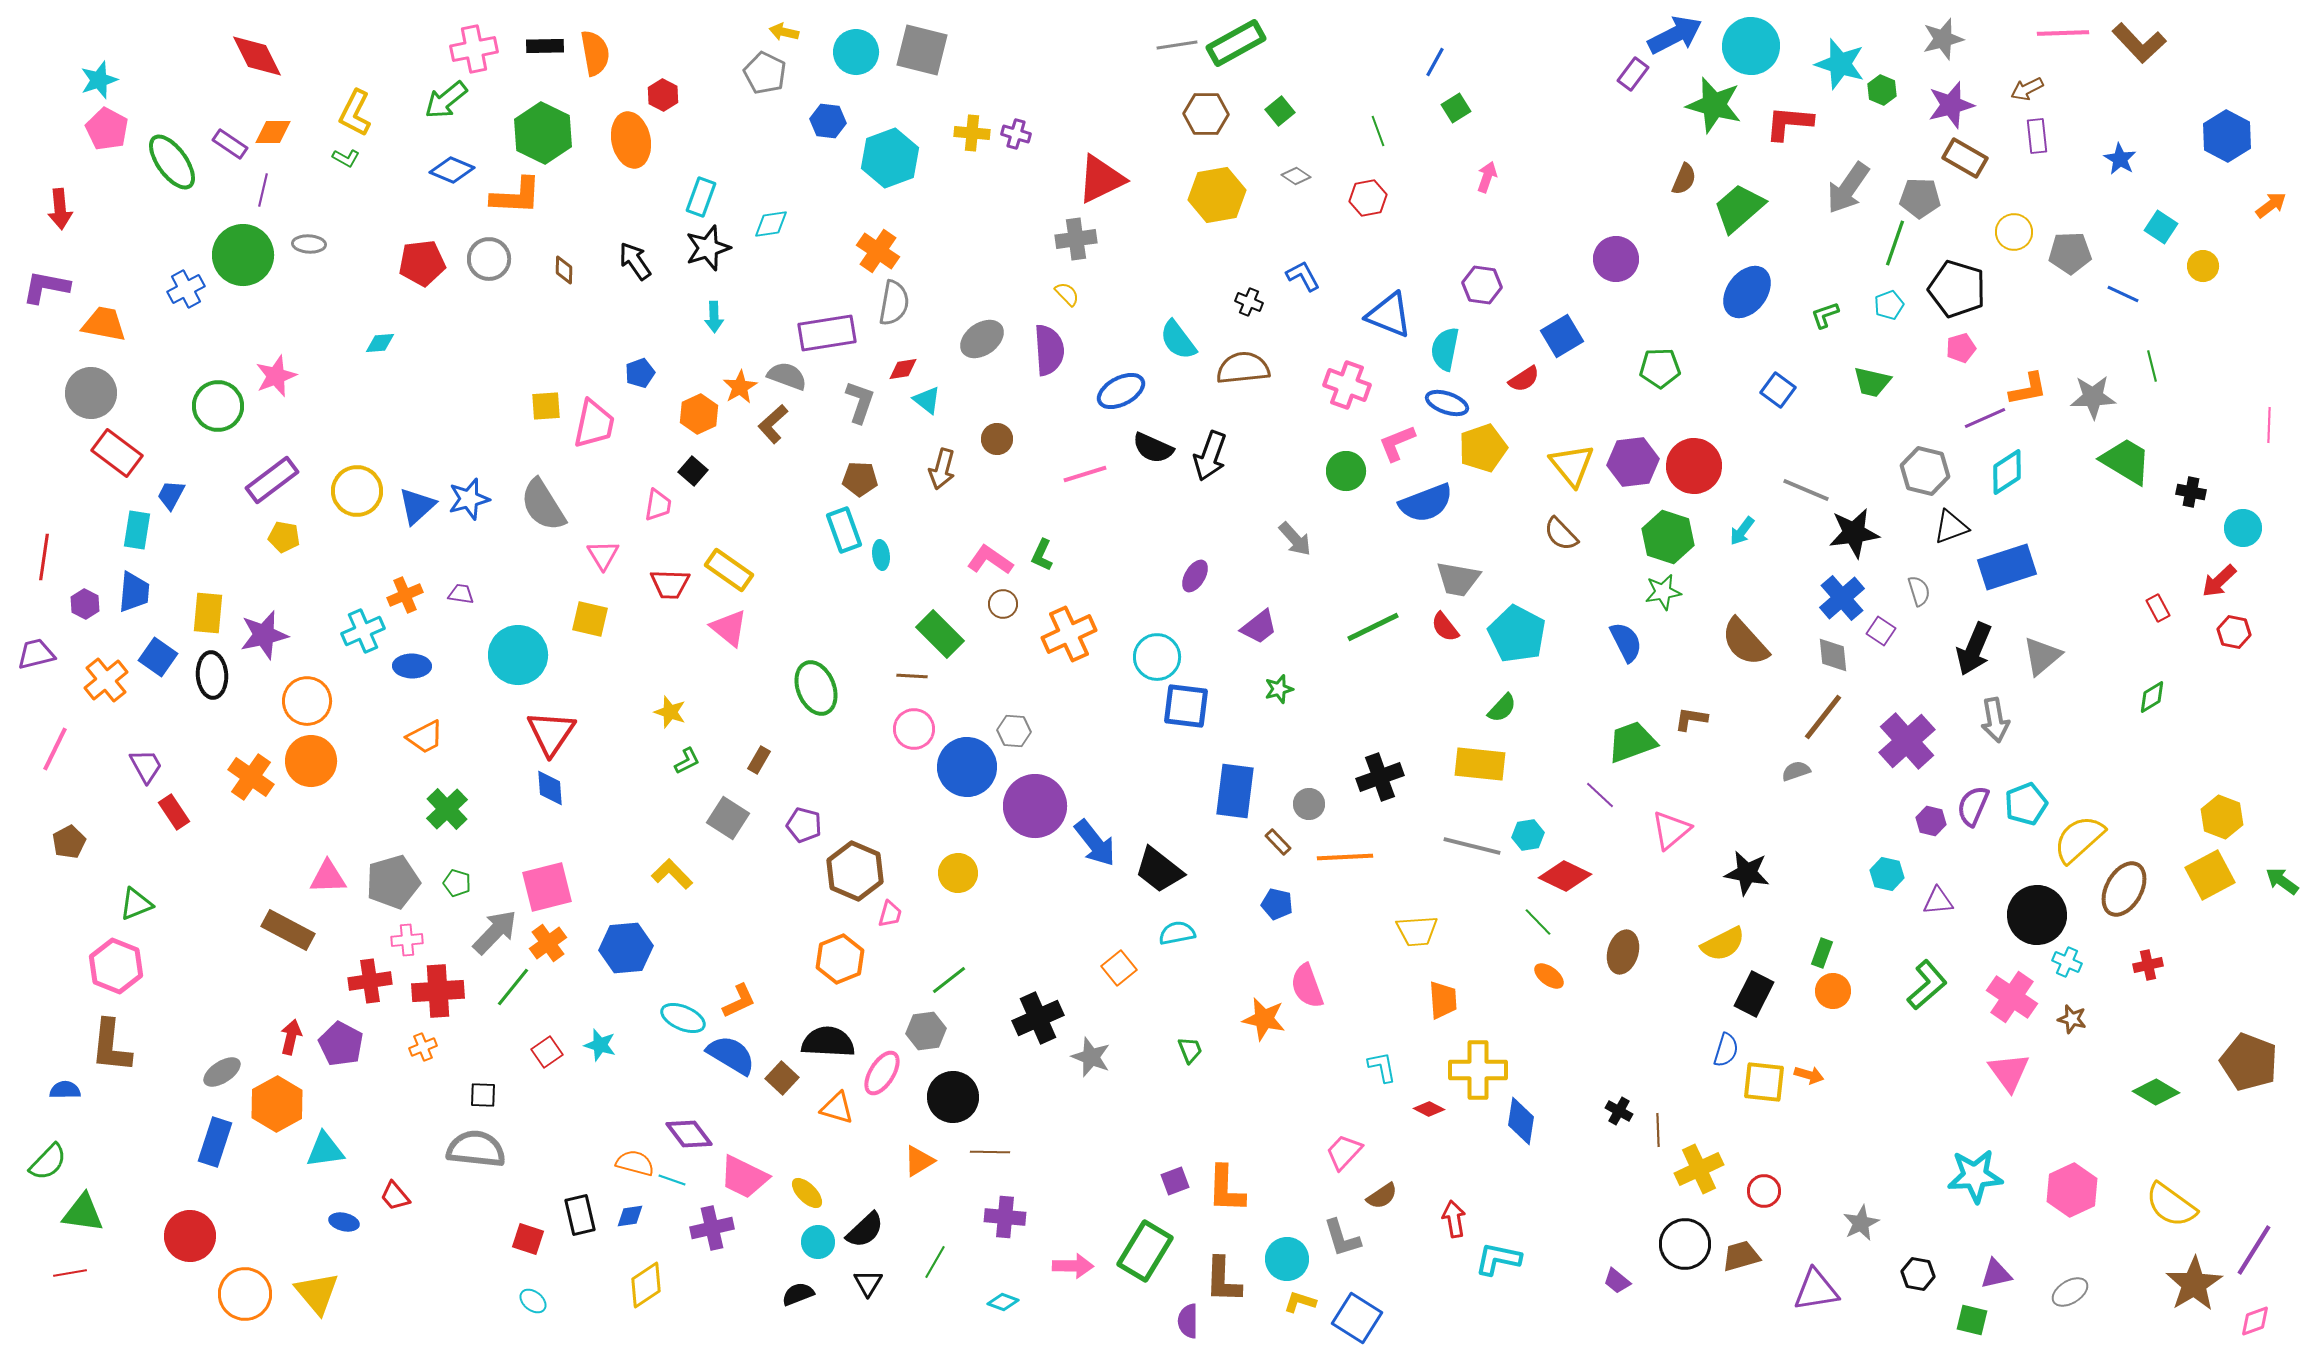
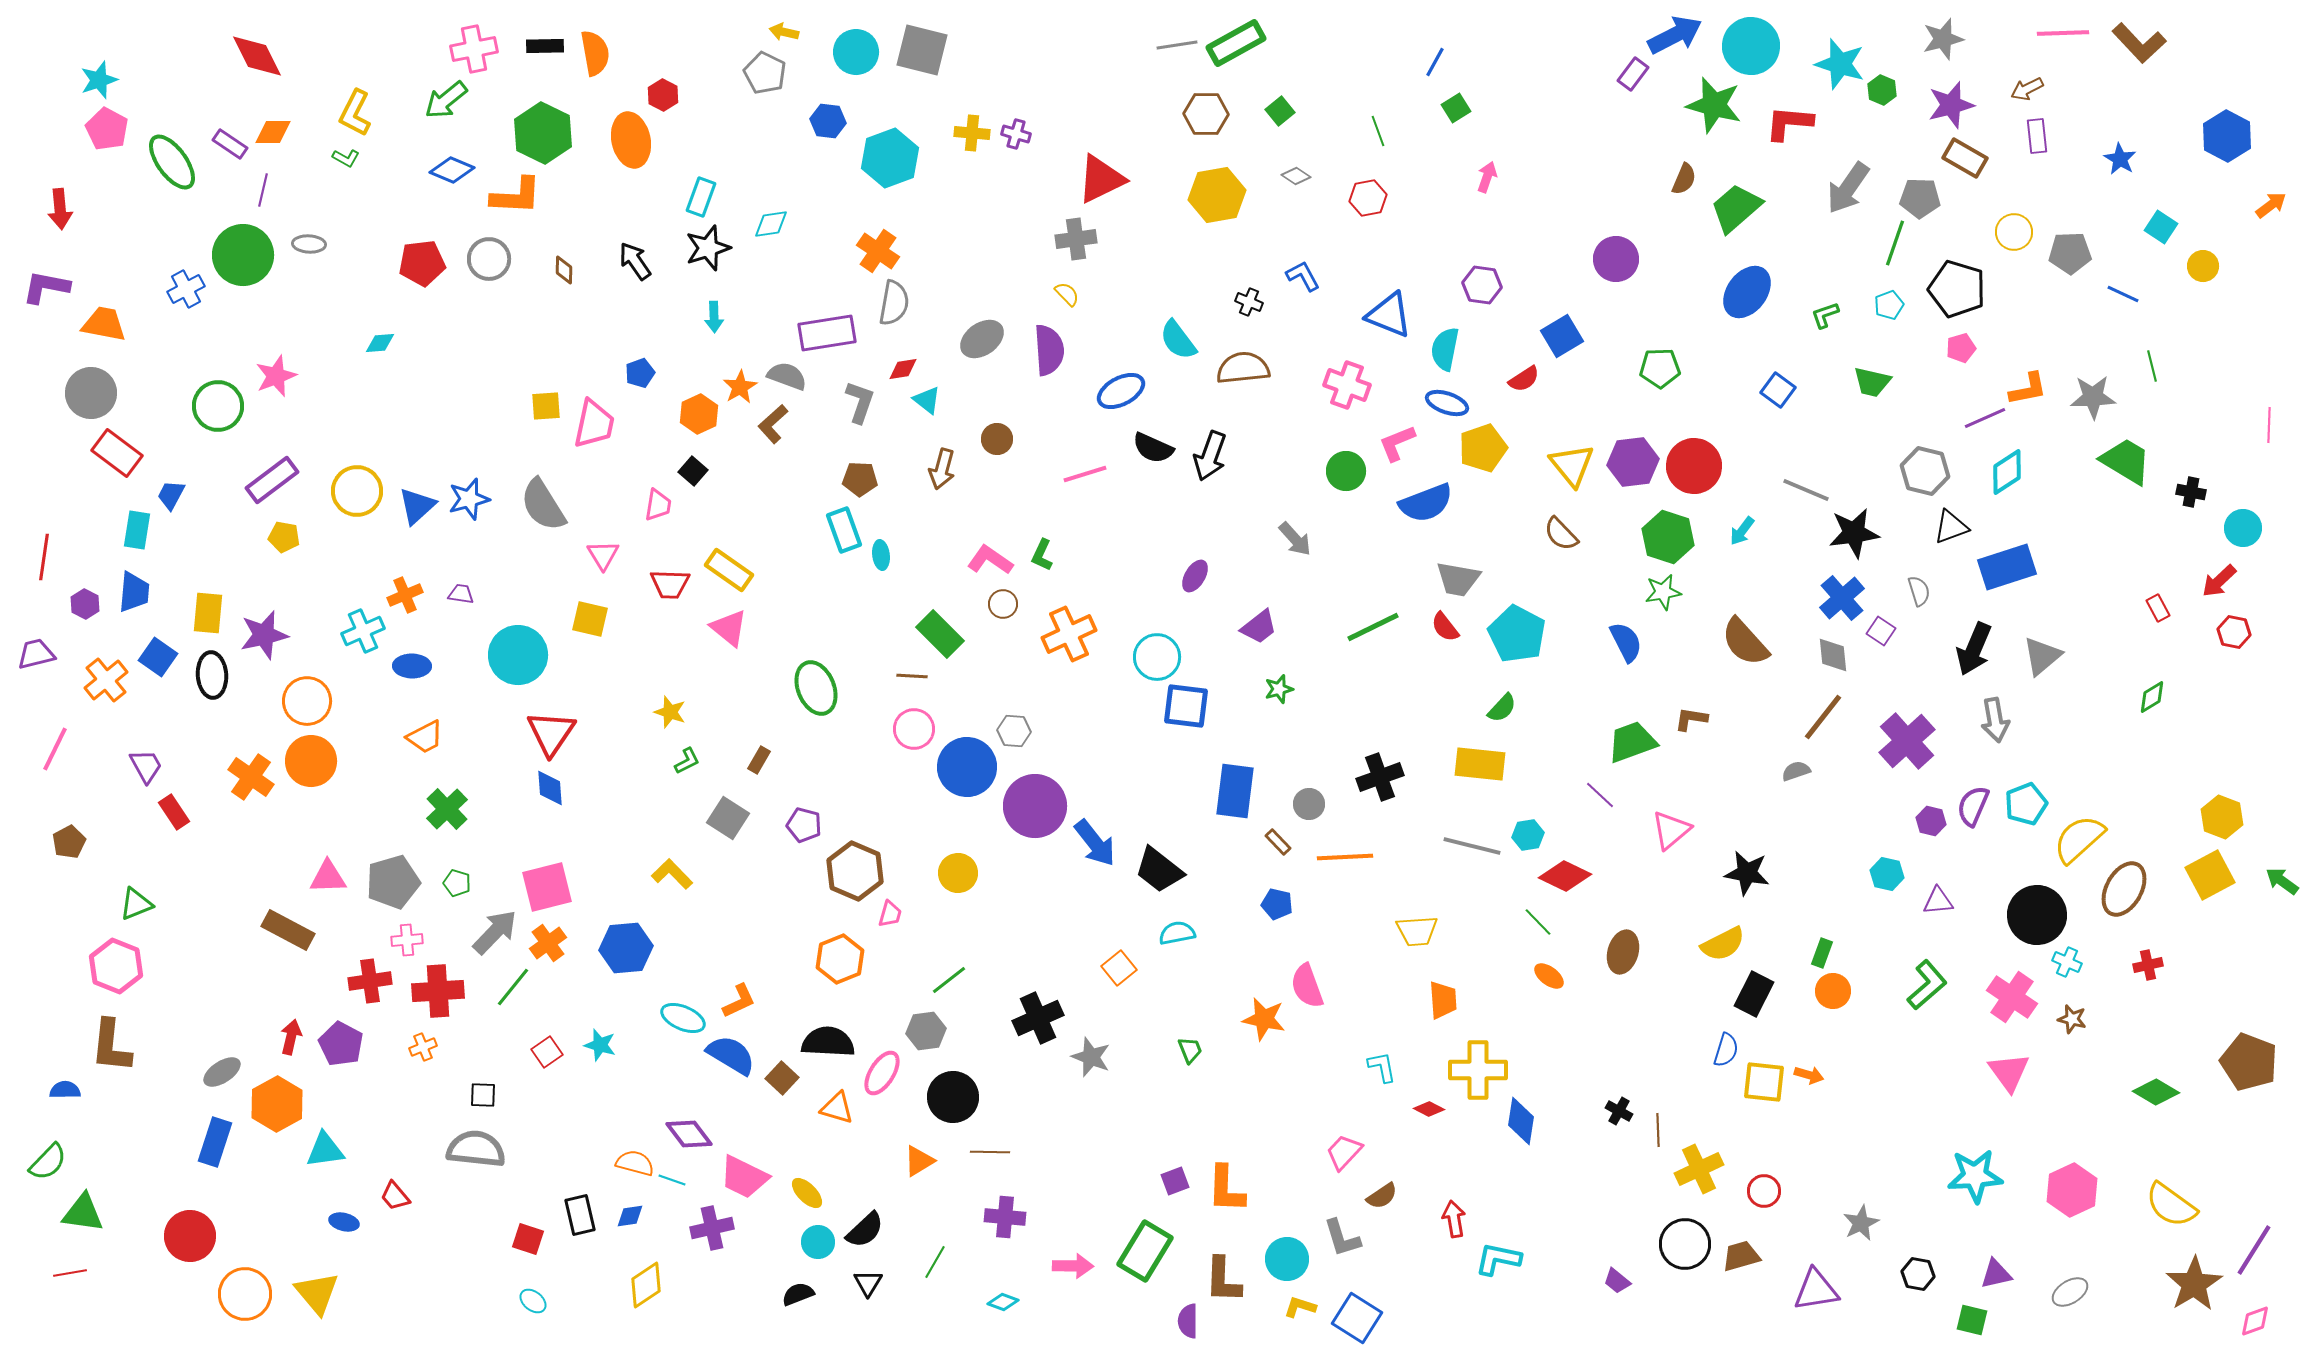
green trapezoid at (1739, 208): moved 3 px left
yellow L-shape at (1300, 1302): moved 5 px down
